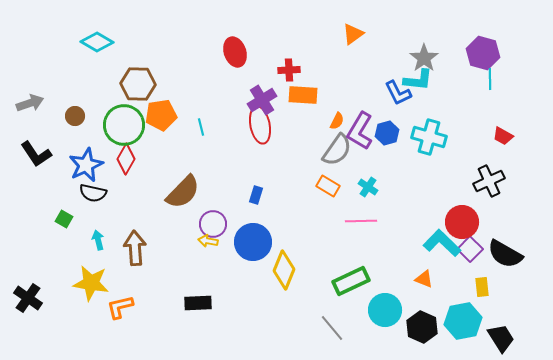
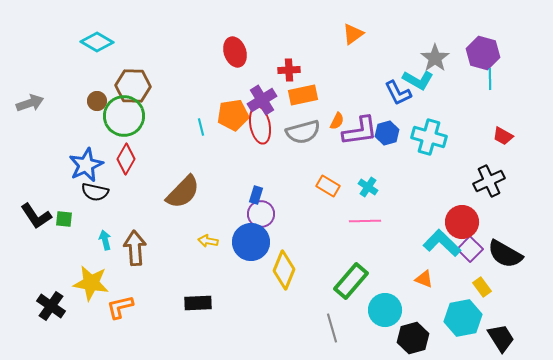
gray star at (424, 58): moved 11 px right
cyan L-shape at (418, 80): rotated 24 degrees clockwise
brown hexagon at (138, 84): moved 5 px left, 2 px down
orange rectangle at (303, 95): rotated 16 degrees counterclockwise
orange pentagon at (161, 115): moved 72 px right
brown circle at (75, 116): moved 22 px right, 15 px up
green circle at (124, 125): moved 9 px up
purple L-shape at (360, 131): rotated 129 degrees counterclockwise
gray semicircle at (337, 150): moved 34 px left, 18 px up; rotated 40 degrees clockwise
black L-shape at (36, 154): moved 62 px down
black semicircle at (93, 193): moved 2 px right, 1 px up
green square at (64, 219): rotated 24 degrees counterclockwise
pink line at (361, 221): moved 4 px right
purple circle at (213, 224): moved 48 px right, 10 px up
cyan arrow at (98, 240): moved 7 px right
blue circle at (253, 242): moved 2 px left
green rectangle at (351, 281): rotated 24 degrees counterclockwise
yellow rectangle at (482, 287): rotated 30 degrees counterclockwise
black cross at (28, 298): moved 23 px right, 8 px down
cyan hexagon at (463, 321): moved 3 px up
black hexagon at (422, 327): moved 9 px left, 11 px down; rotated 20 degrees clockwise
gray line at (332, 328): rotated 24 degrees clockwise
